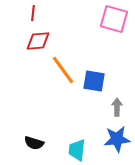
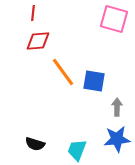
orange line: moved 2 px down
black semicircle: moved 1 px right, 1 px down
cyan trapezoid: rotated 15 degrees clockwise
